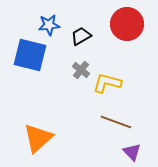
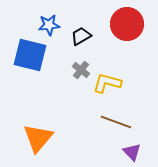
orange triangle: rotated 8 degrees counterclockwise
